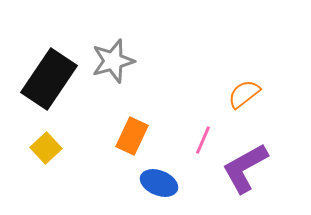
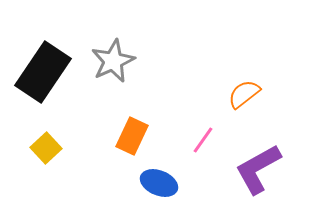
gray star: rotated 9 degrees counterclockwise
black rectangle: moved 6 px left, 7 px up
pink line: rotated 12 degrees clockwise
purple L-shape: moved 13 px right, 1 px down
